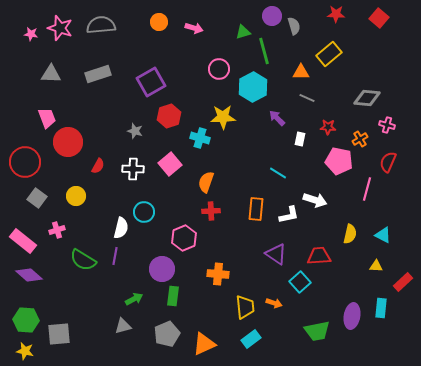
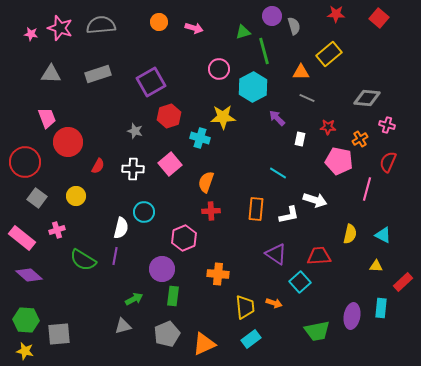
pink rectangle at (23, 241): moved 1 px left, 3 px up
